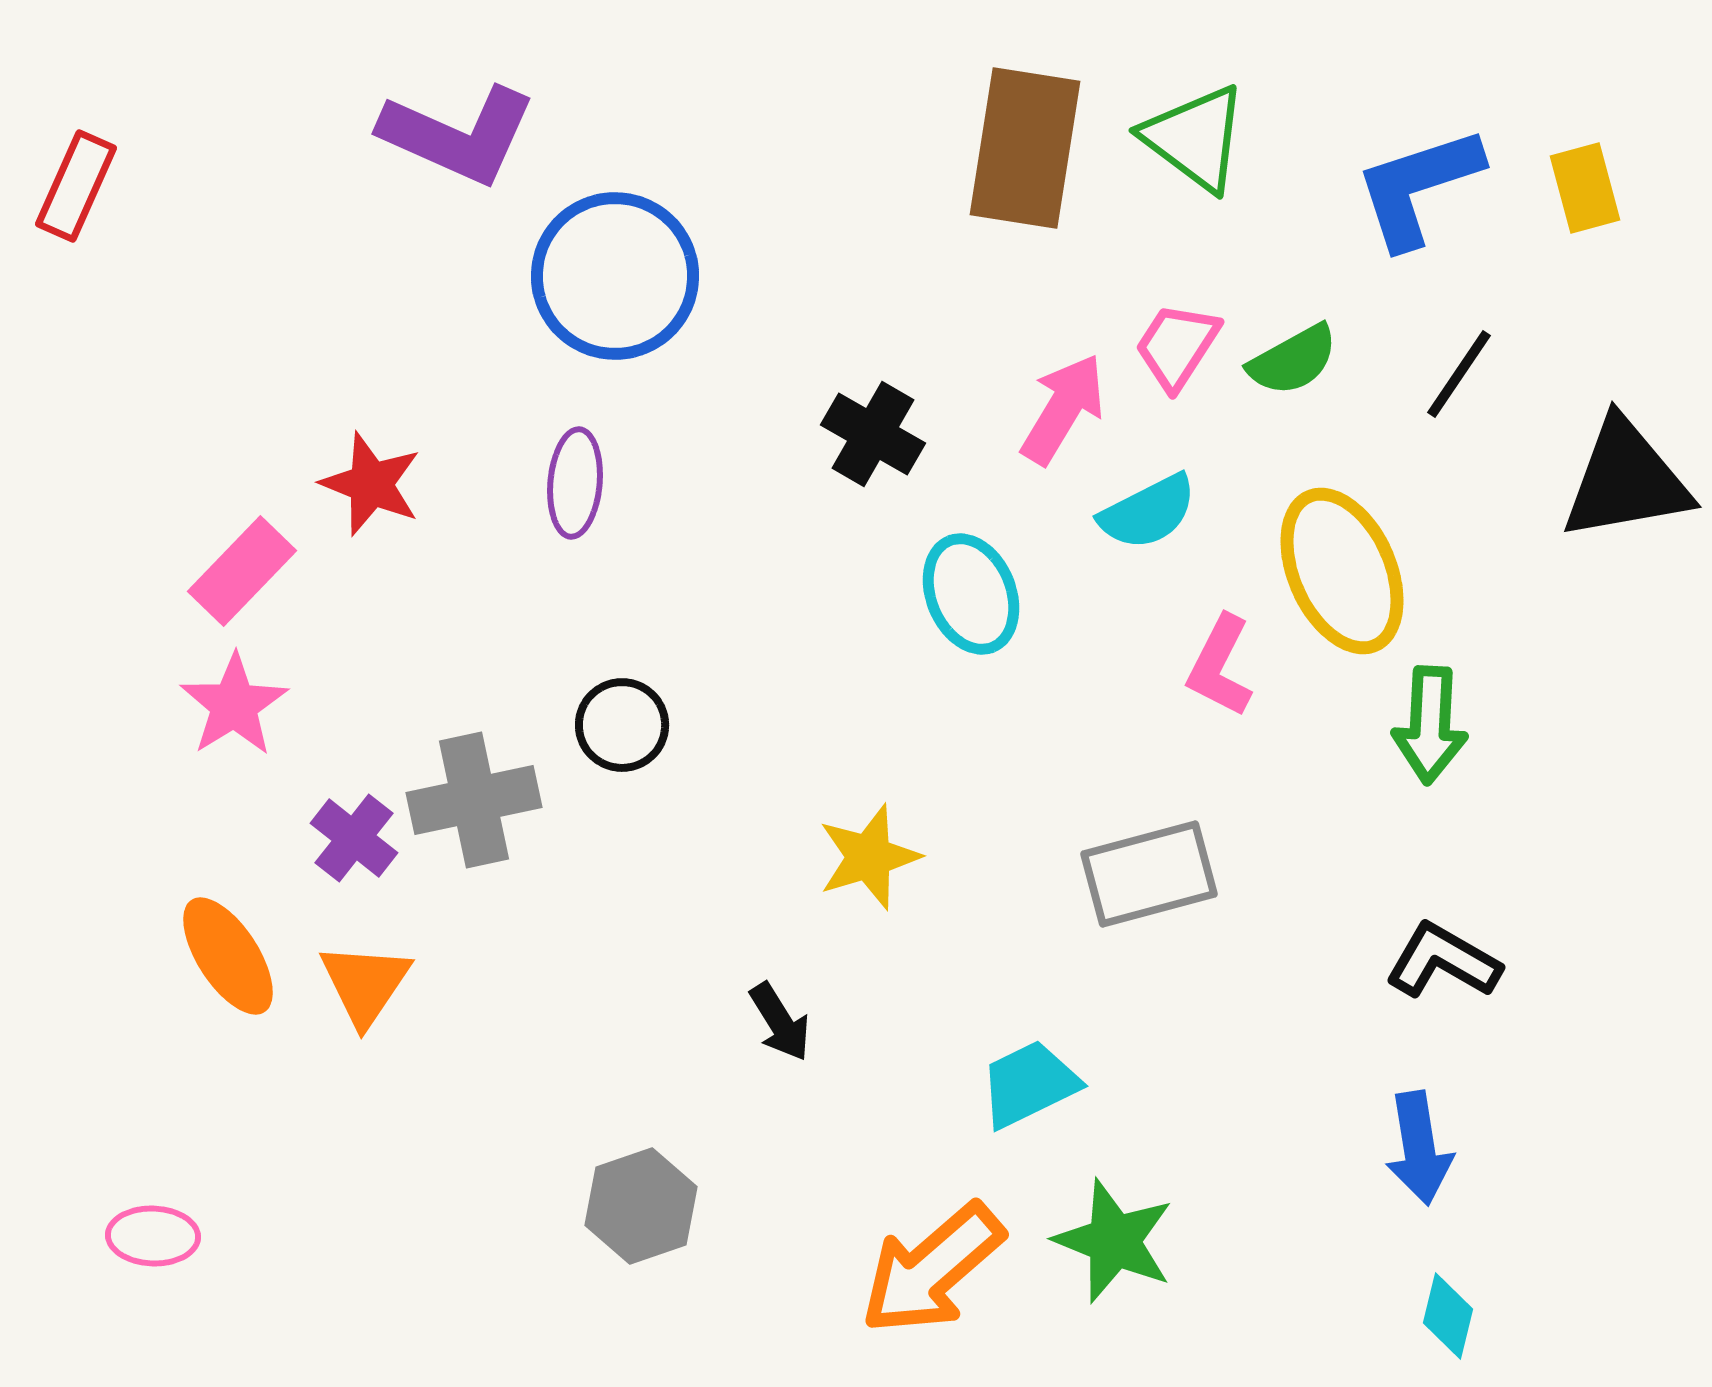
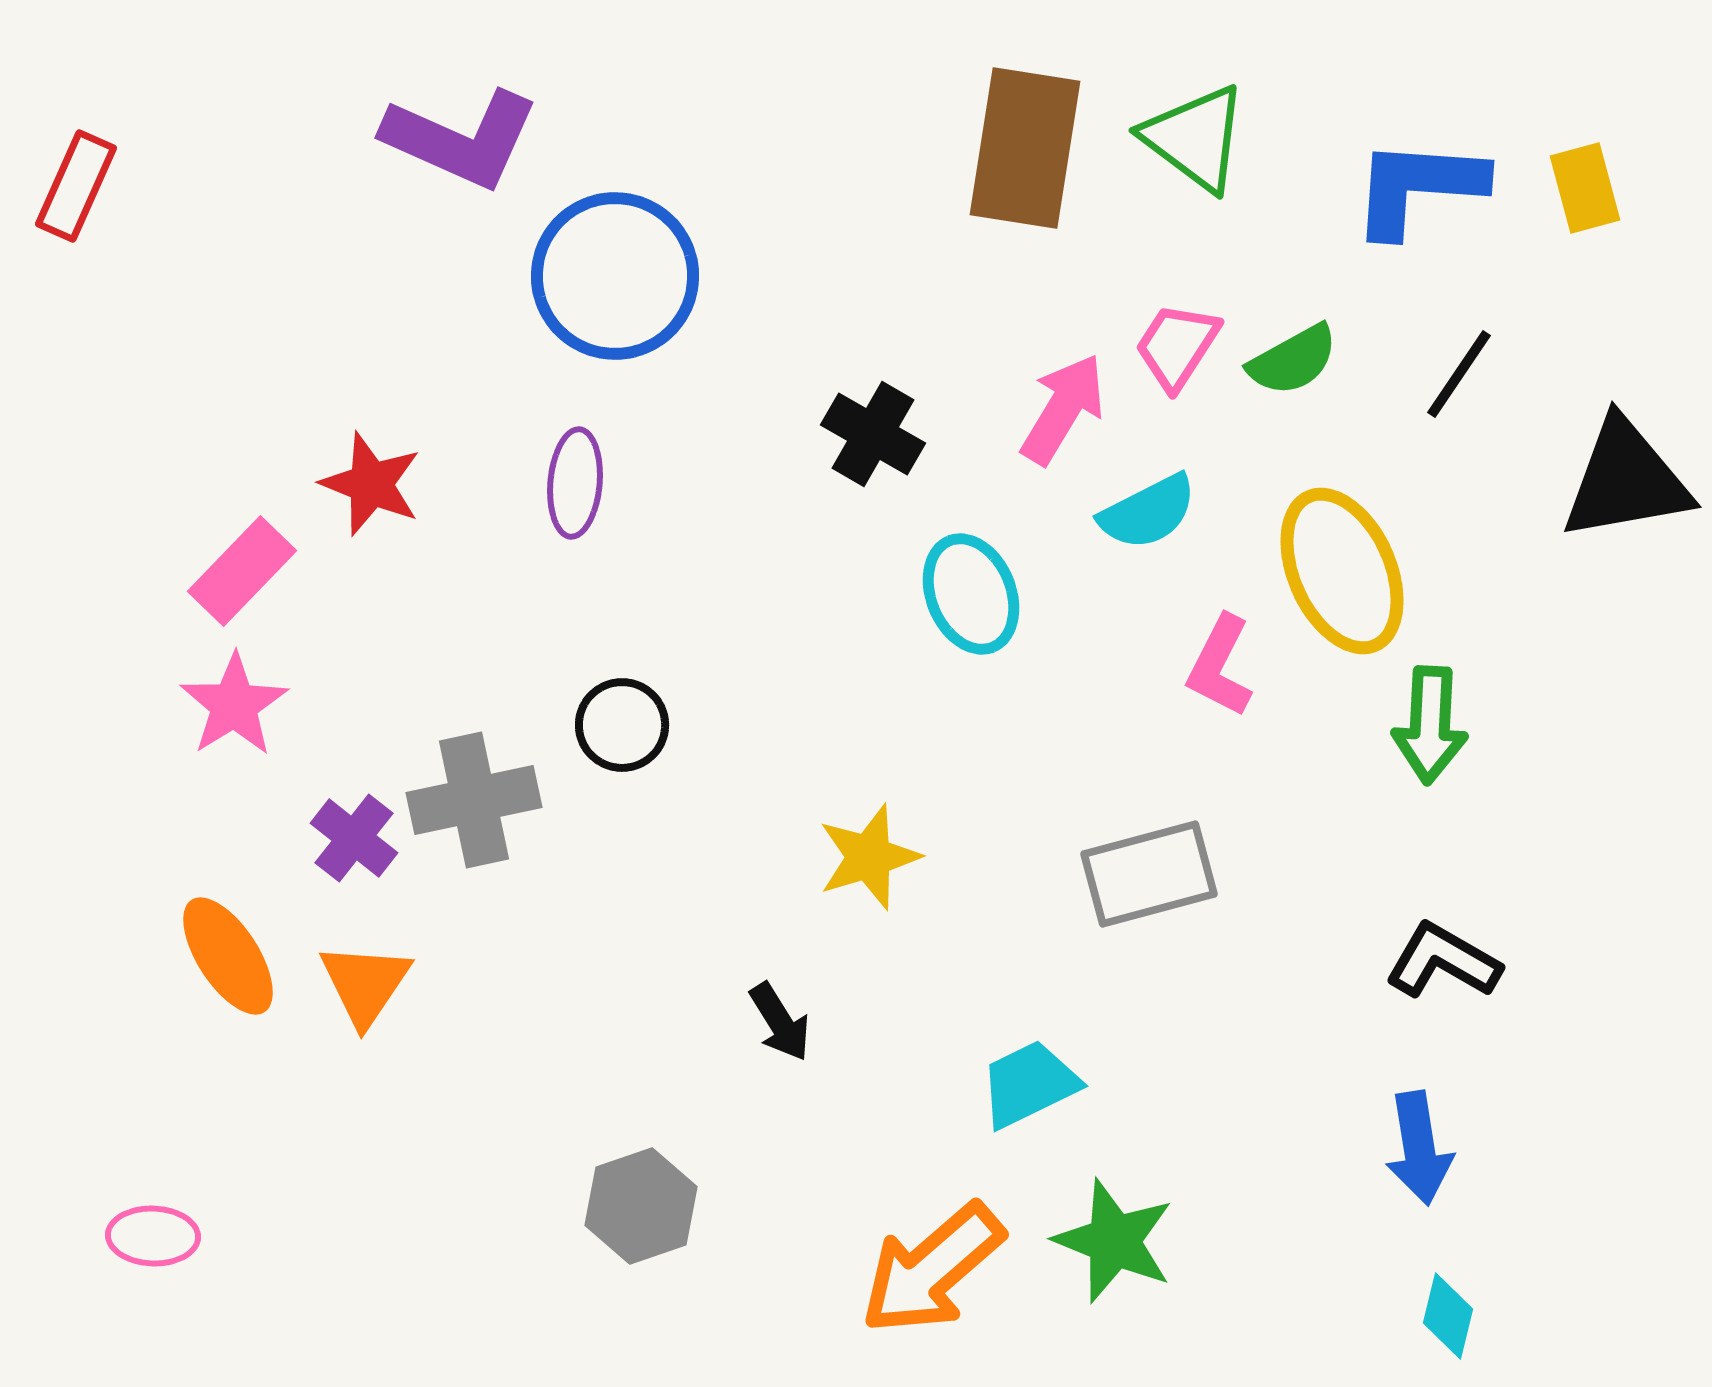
purple L-shape: moved 3 px right, 4 px down
blue L-shape: rotated 22 degrees clockwise
